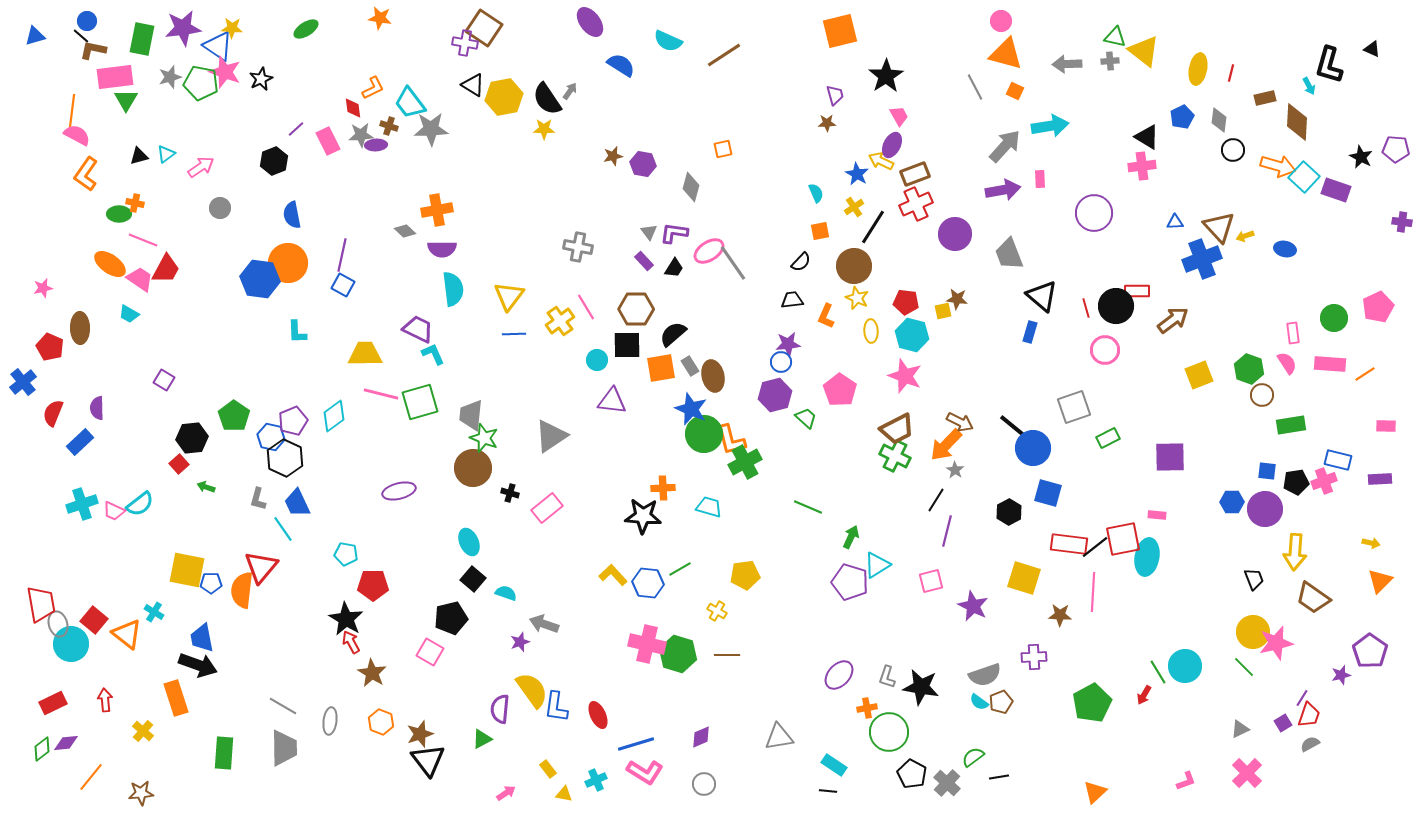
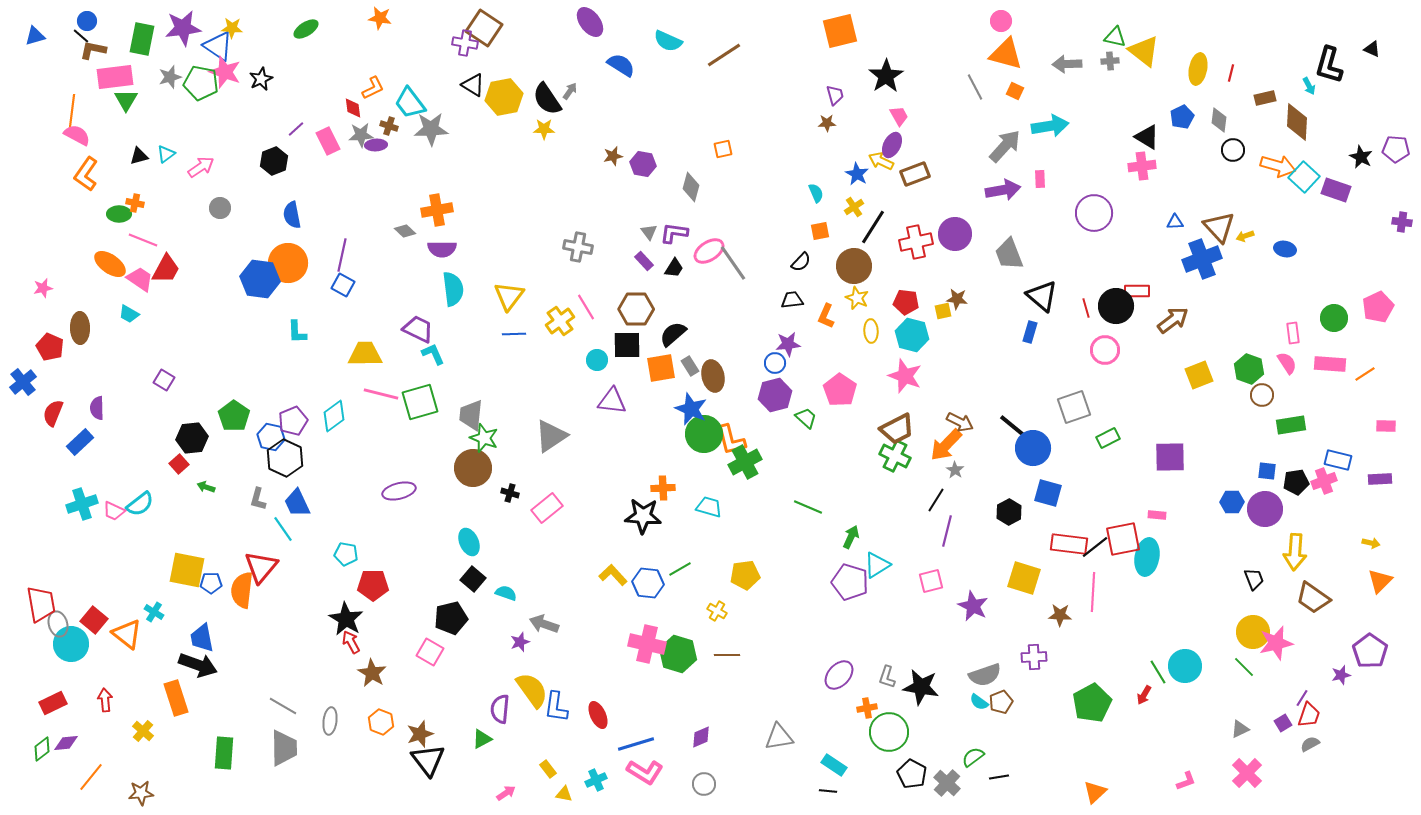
red cross at (916, 204): moved 38 px down; rotated 12 degrees clockwise
blue circle at (781, 362): moved 6 px left, 1 px down
